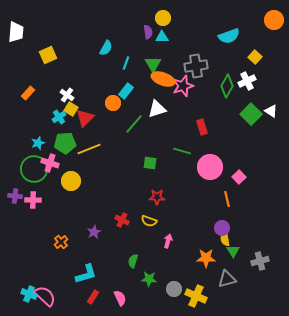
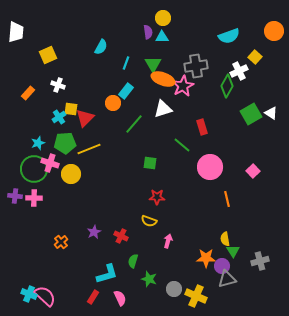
orange circle at (274, 20): moved 11 px down
cyan semicircle at (106, 48): moved 5 px left, 1 px up
white cross at (247, 81): moved 8 px left, 10 px up
pink star at (183, 86): rotated 10 degrees counterclockwise
white cross at (67, 95): moved 9 px left, 10 px up; rotated 16 degrees counterclockwise
yellow square at (71, 109): rotated 24 degrees counterclockwise
white triangle at (157, 109): moved 6 px right
white triangle at (271, 111): moved 2 px down
green square at (251, 114): rotated 15 degrees clockwise
green line at (182, 151): moved 6 px up; rotated 24 degrees clockwise
pink square at (239, 177): moved 14 px right, 6 px up
yellow circle at (71, 181): moved 7 px up
pink cross at (33, 200): moved 1 px right, 2 px up
red cross at (122, 220): moved 1 px left, 16 px down
purple circle at (222, 228): moved 38 px down
cyan L-shape at (86, 274): moved 21 px right
green star at (149, 279): rotated 14 degrees clockwise
